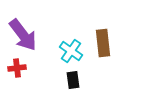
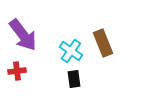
brown rectangle: rotated 16 degrees counterclockwise
red cross: moved 3 px down
black rectangle: moved 1 px right, 1 px up
